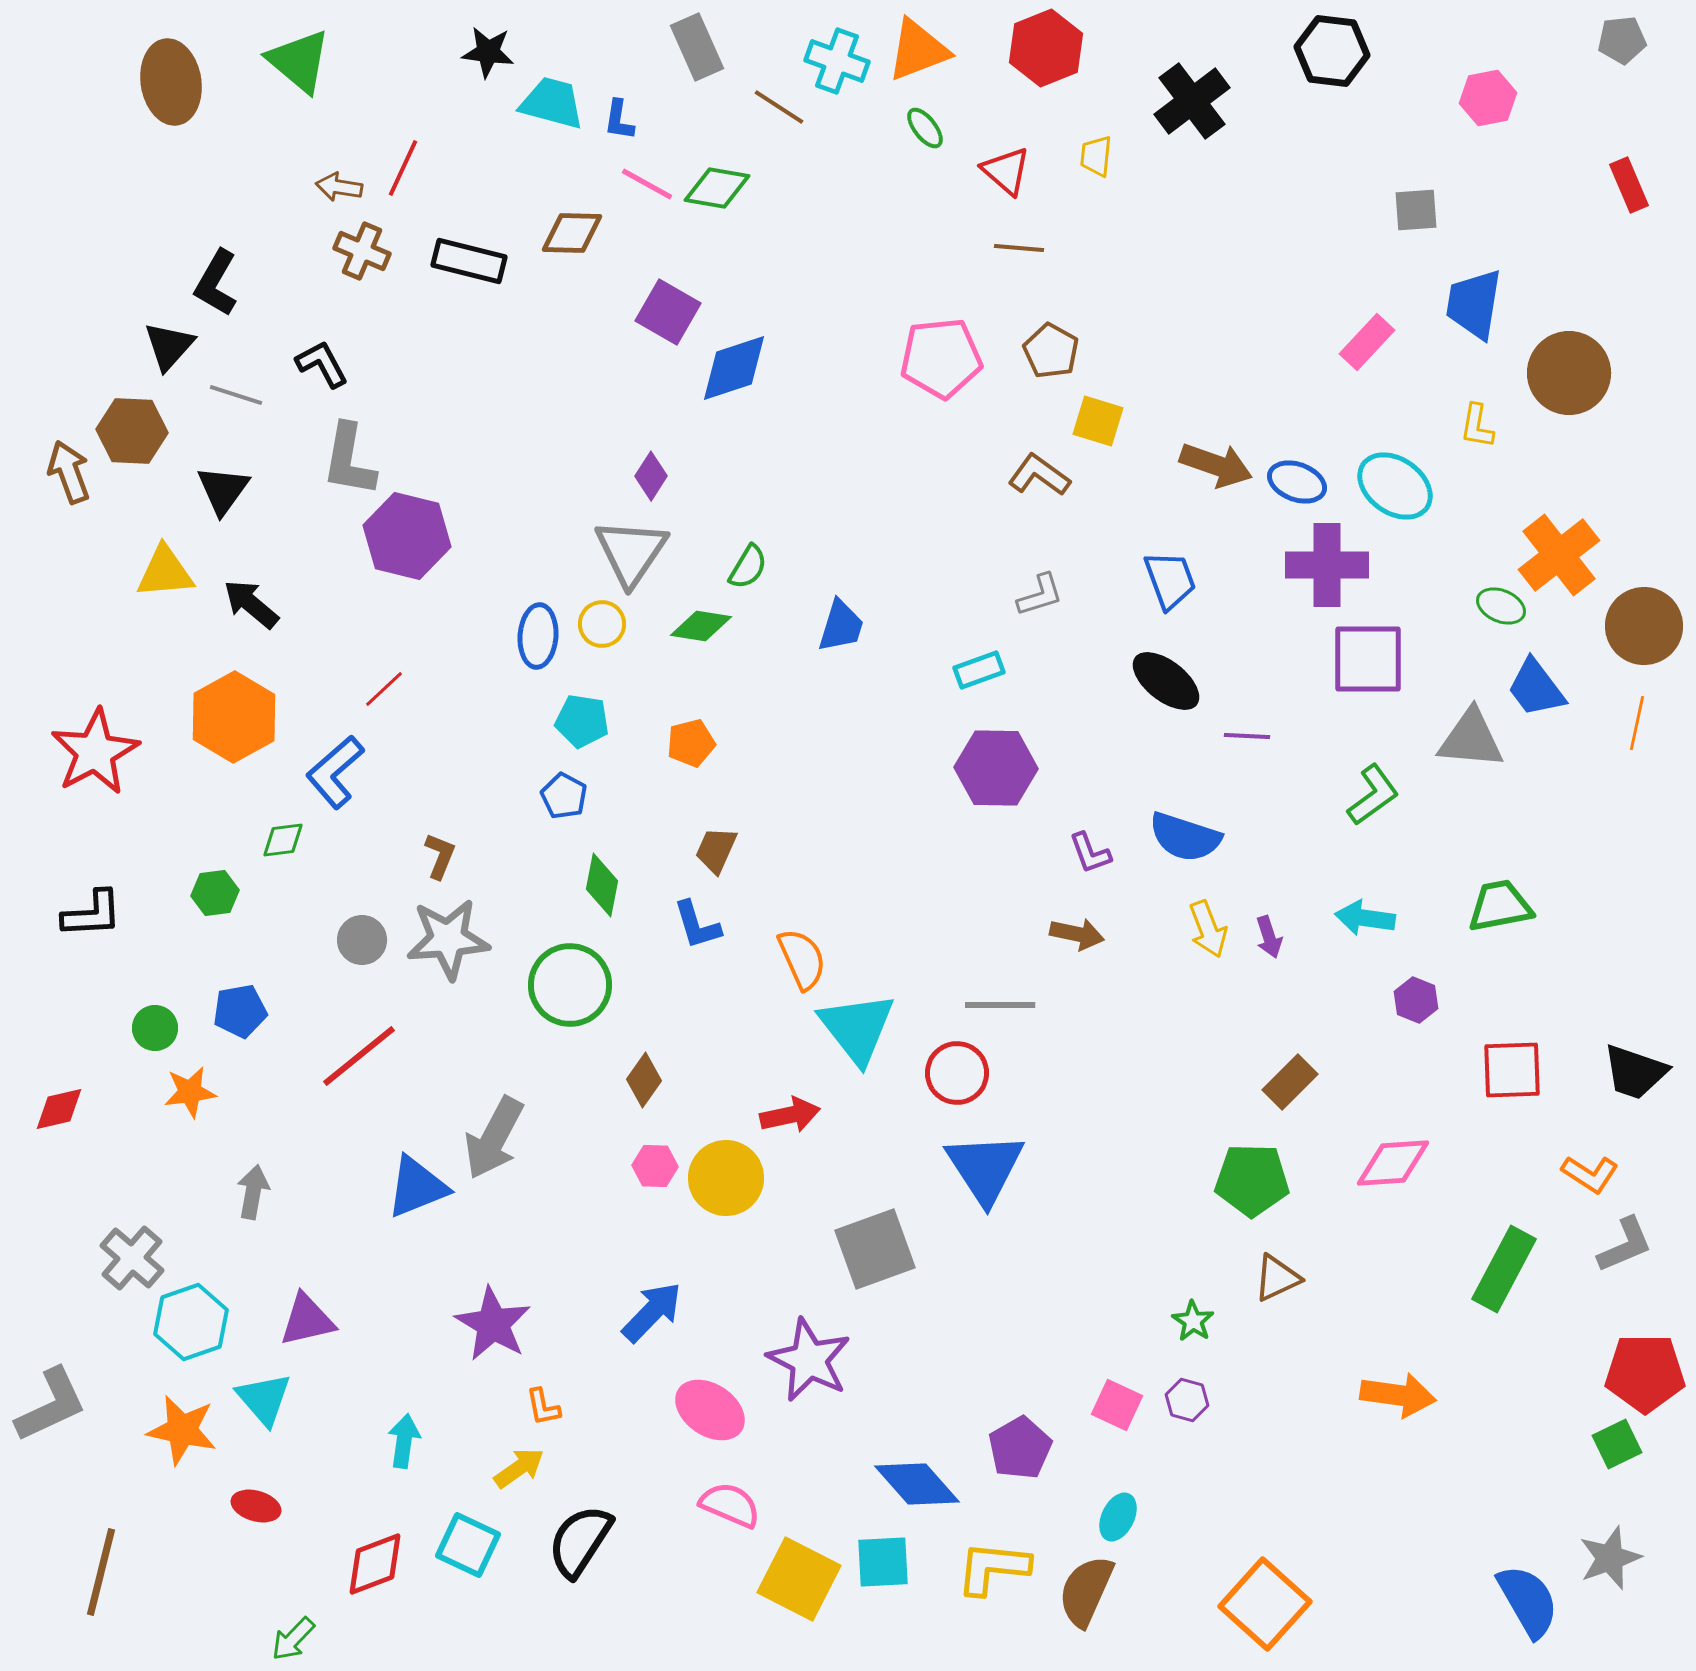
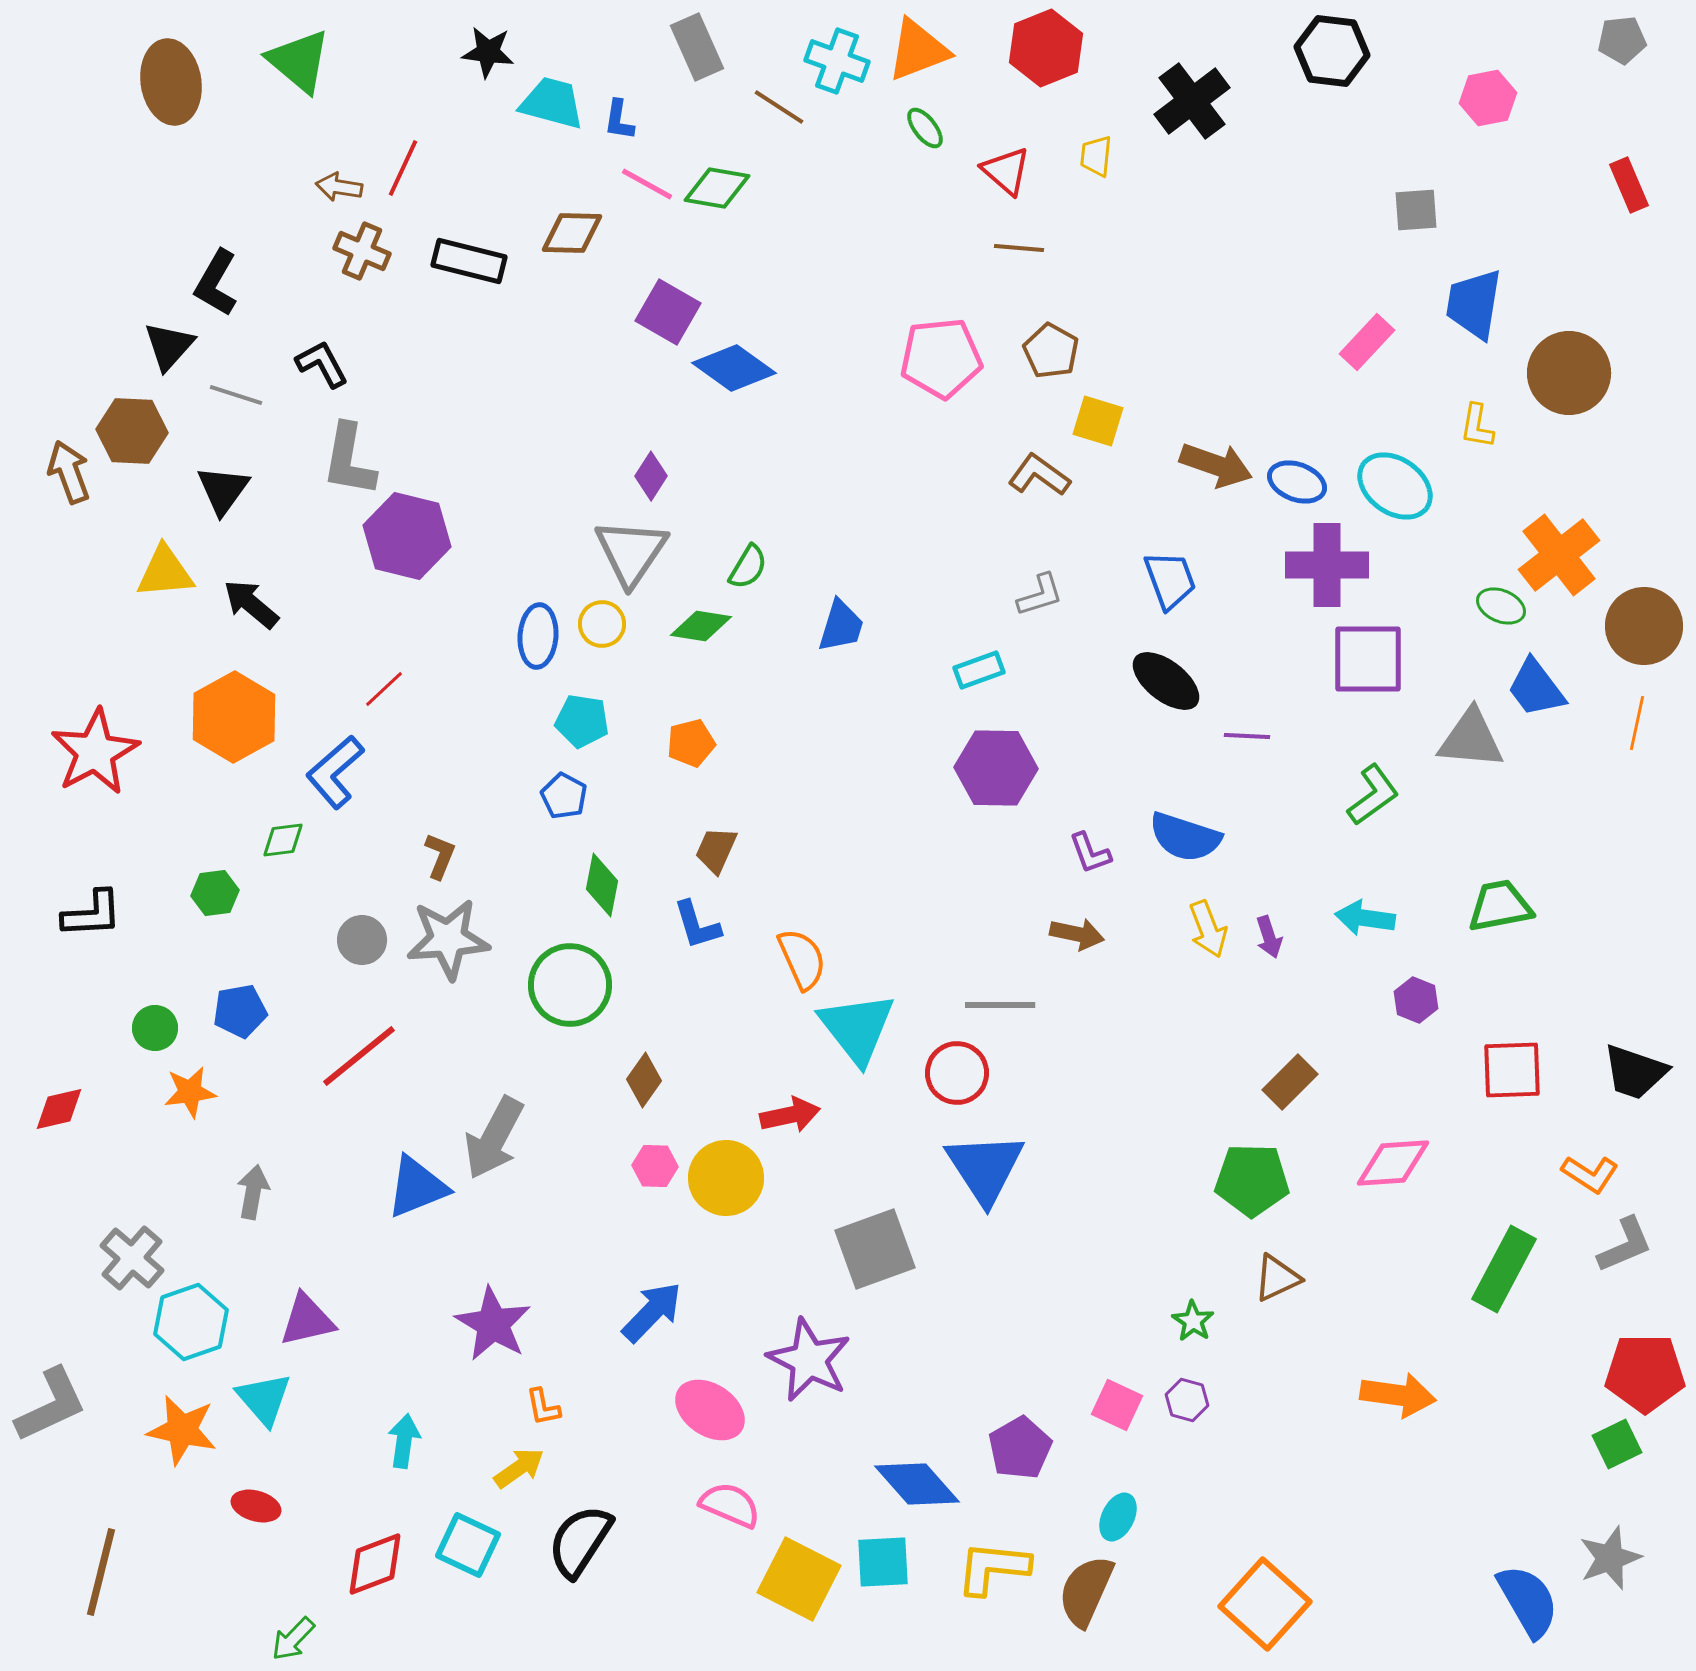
blue diamond at (734, 368): rotated 54 degrees clockwise
